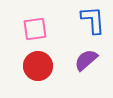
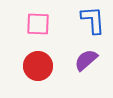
pink square: moved 3 px right, 5 px up; rotated 10 degrees clockwise
